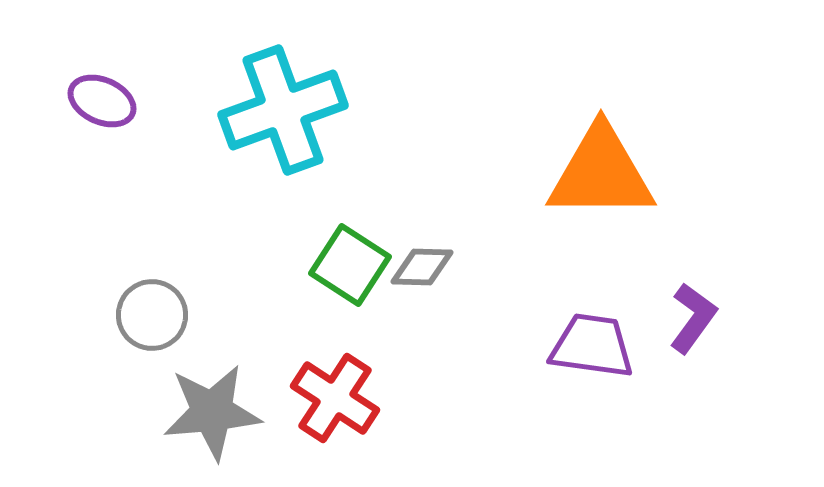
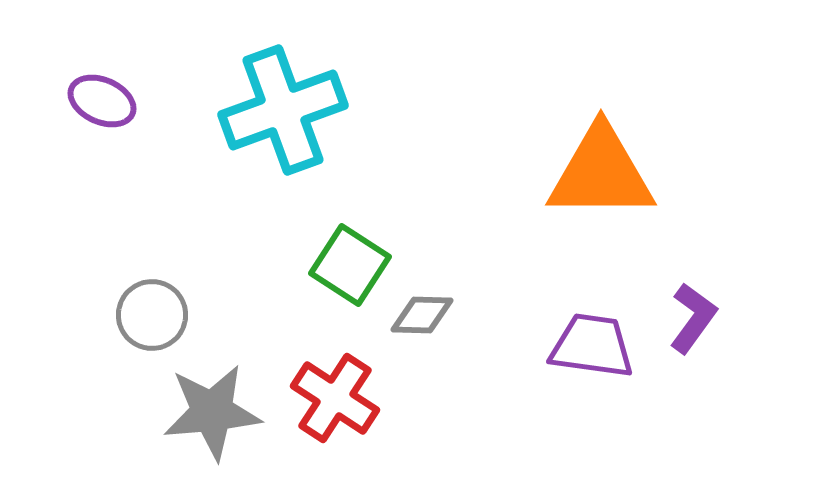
gray diamond: moved 48 px down
